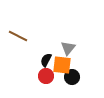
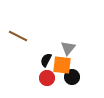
red circle: moved 1 px right, 2 px down
